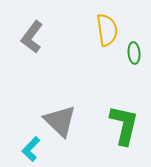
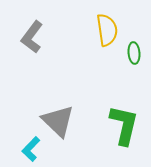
gray triangle: moved 2 px left
